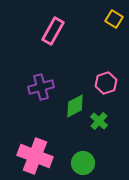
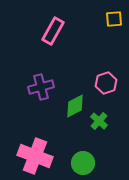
yellow square: rotated 36 degrees counterclockwise
